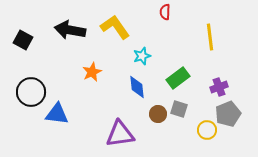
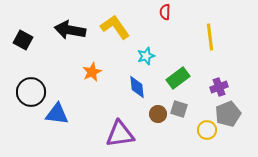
cyan star: moved 4 px right
